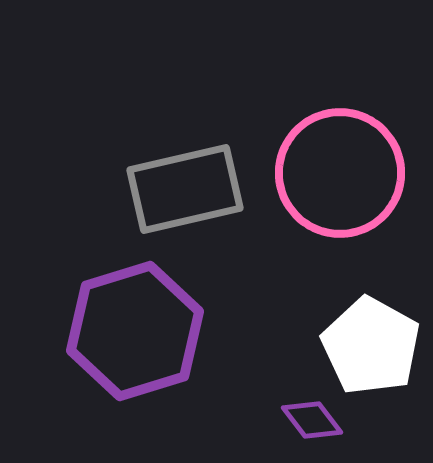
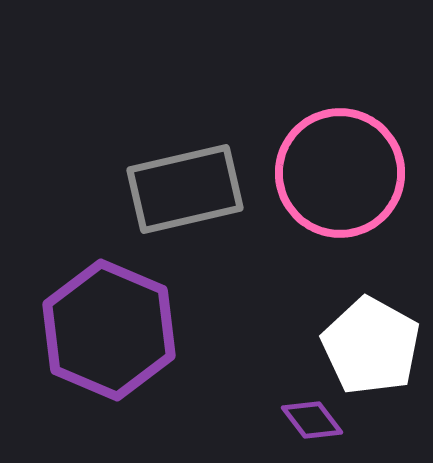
purple hexagon: moved 26 px left, 1 px up; rotated 20 degrees counterclockwise
